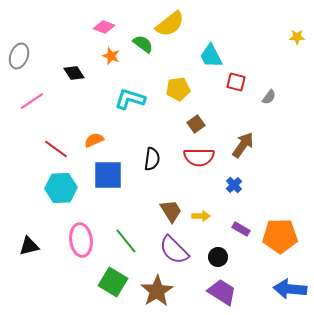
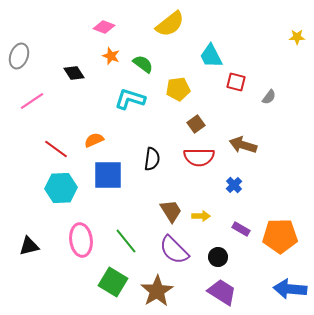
green semicircle: moved 20 px down
brown arrow: rotated 108 degrees counterclockwise
